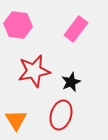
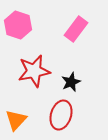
pink hexagon: rotated 12 degrees clockwise
orange triangle: rotated 15 degrees clockwise
